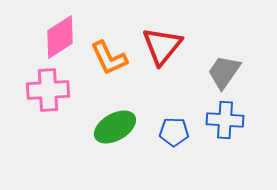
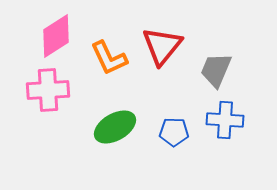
pink diamond: moved 4 px left, 1 px up
gray trapezoid: moved 8 px left, 2 px up; rotated 12 degrees counterclockwise
